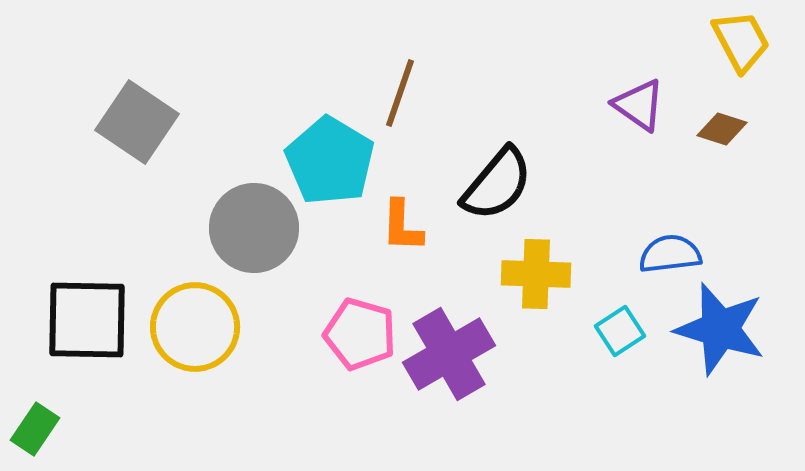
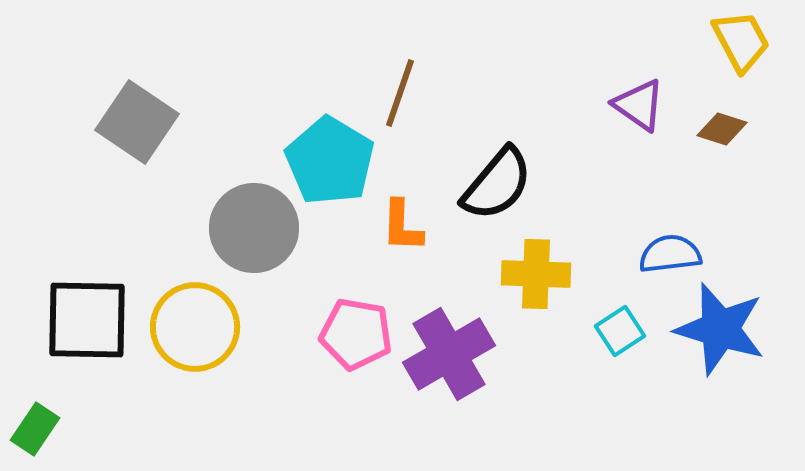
pink pentagon: moved 4 px left; rotated 6 degrees counterclockwise
